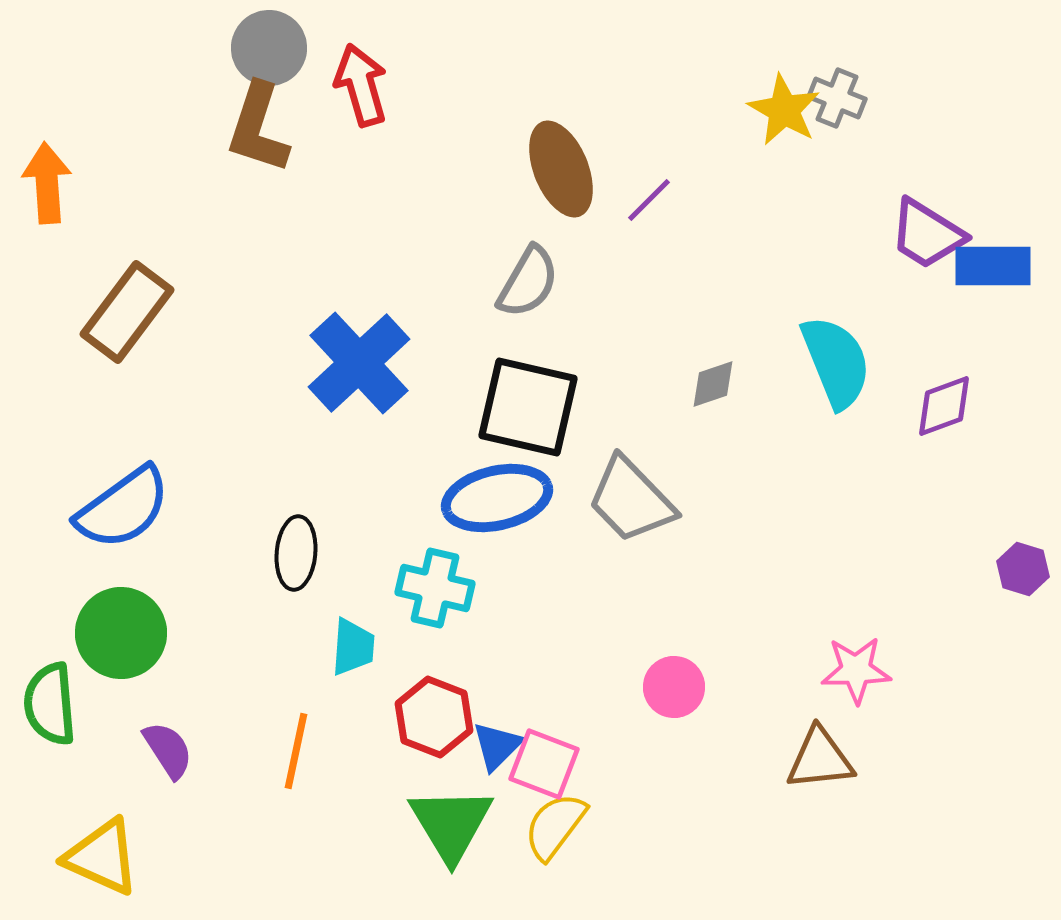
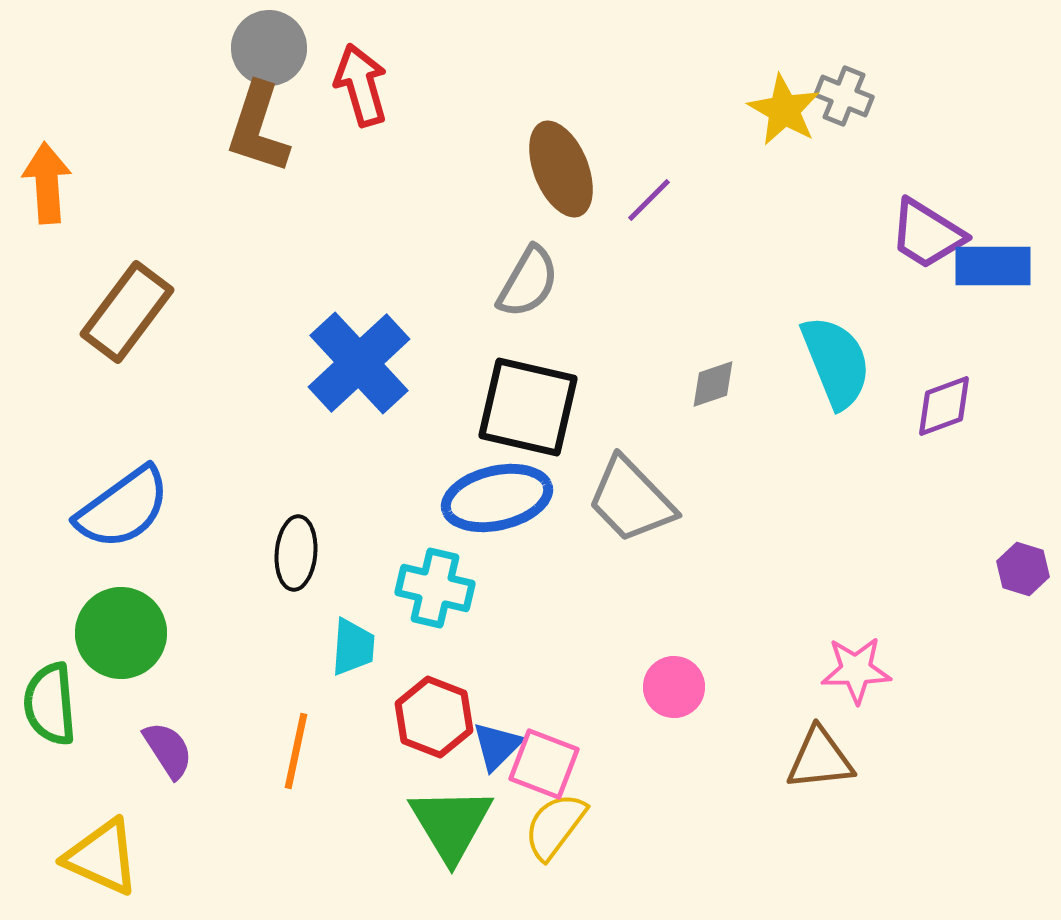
gray cross: moved 7 px right, 2 px up
